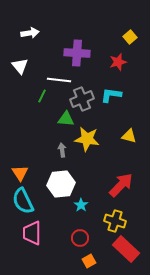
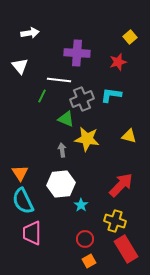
green triangle: rotated 18 degrees clockwise
red circle: moved 5 px right, 1 px down
red rectangle: rotated 16 degrees clockwise
